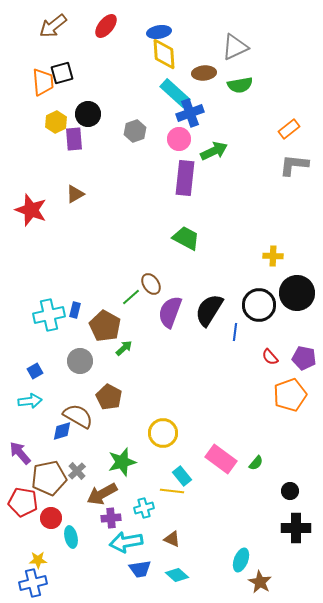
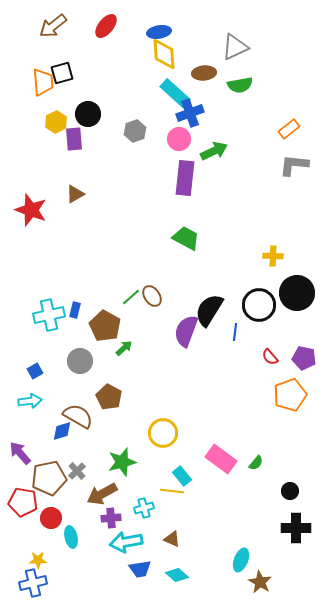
brown ellipse at (151, 284): moved 1 px right, 12 px down
purple semicircle at (170, 312): moved 16 px right, 19 px down
